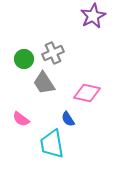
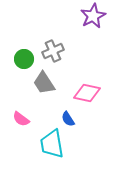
gray cross: moved 2 px up
